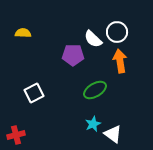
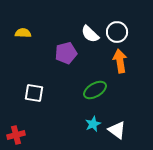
white semicircle: moved 3 px left, 5 px up
purple pentagon: moved 7 px left, 2 px up; rotated 15 degrees counterclockwise
white square: rotated 36 degrees clockwise
white triangle: moved 4 px right, 4 px up
